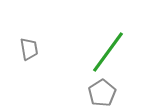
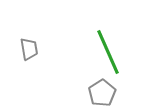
green line: rotated 60 degrees counterclockwise
